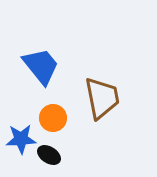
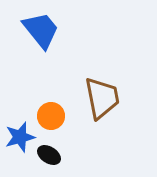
blue trapezoid: moved 36 px up
orange circle: moved 2 px left, 2 px up
blue star: moved 1 px left, 2 px up; rotated 12 degrees counterclockwise
